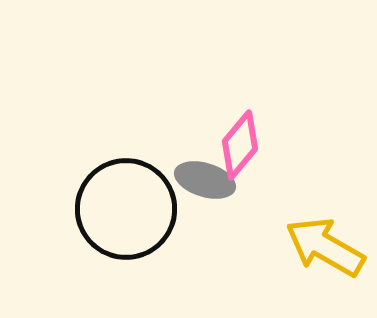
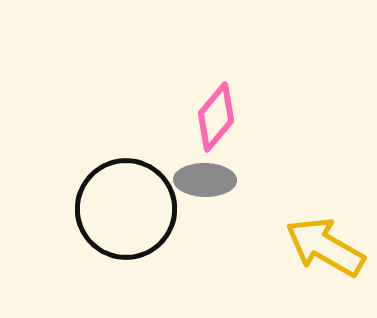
pink diamond: moved 24 px left, 28 px up
gray ellipse: rotated 16 degrees counterclockwise
